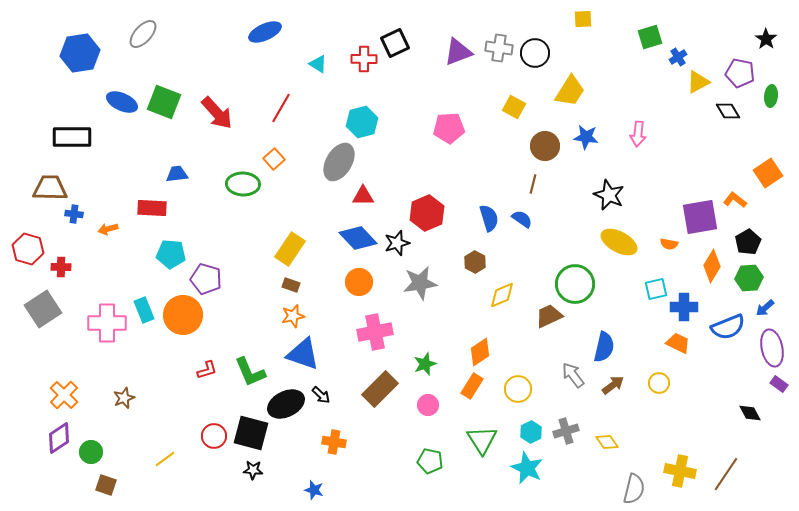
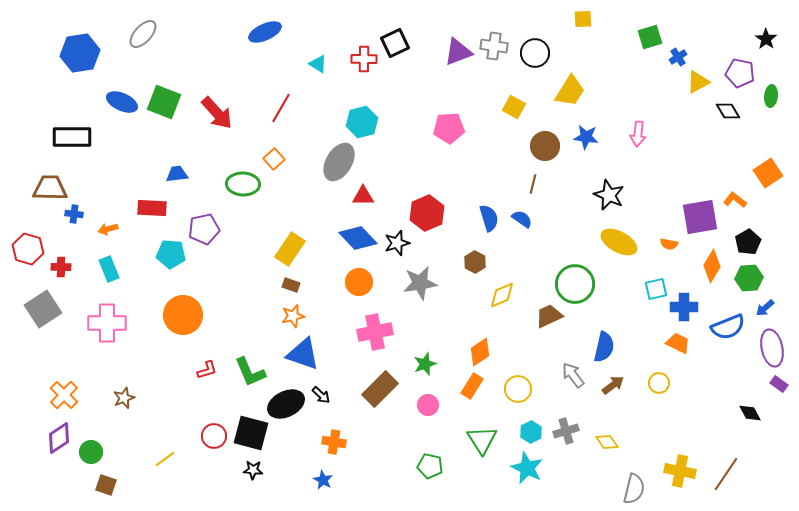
gray cross at (499, 48): moved 5 px left, 2 px up
purple pentagon at (206, 279): moved 2 px left, 50 px up; rotated 28 degrees counterclockwise
cyan rectangle at (144, 310): moved 35 px left, 41 px up
green pentagon at (430, 461): moved 5 px down
blue star at (314, 490): moved 9 px right, 10 px up; rotated 12 degrees clockwise
